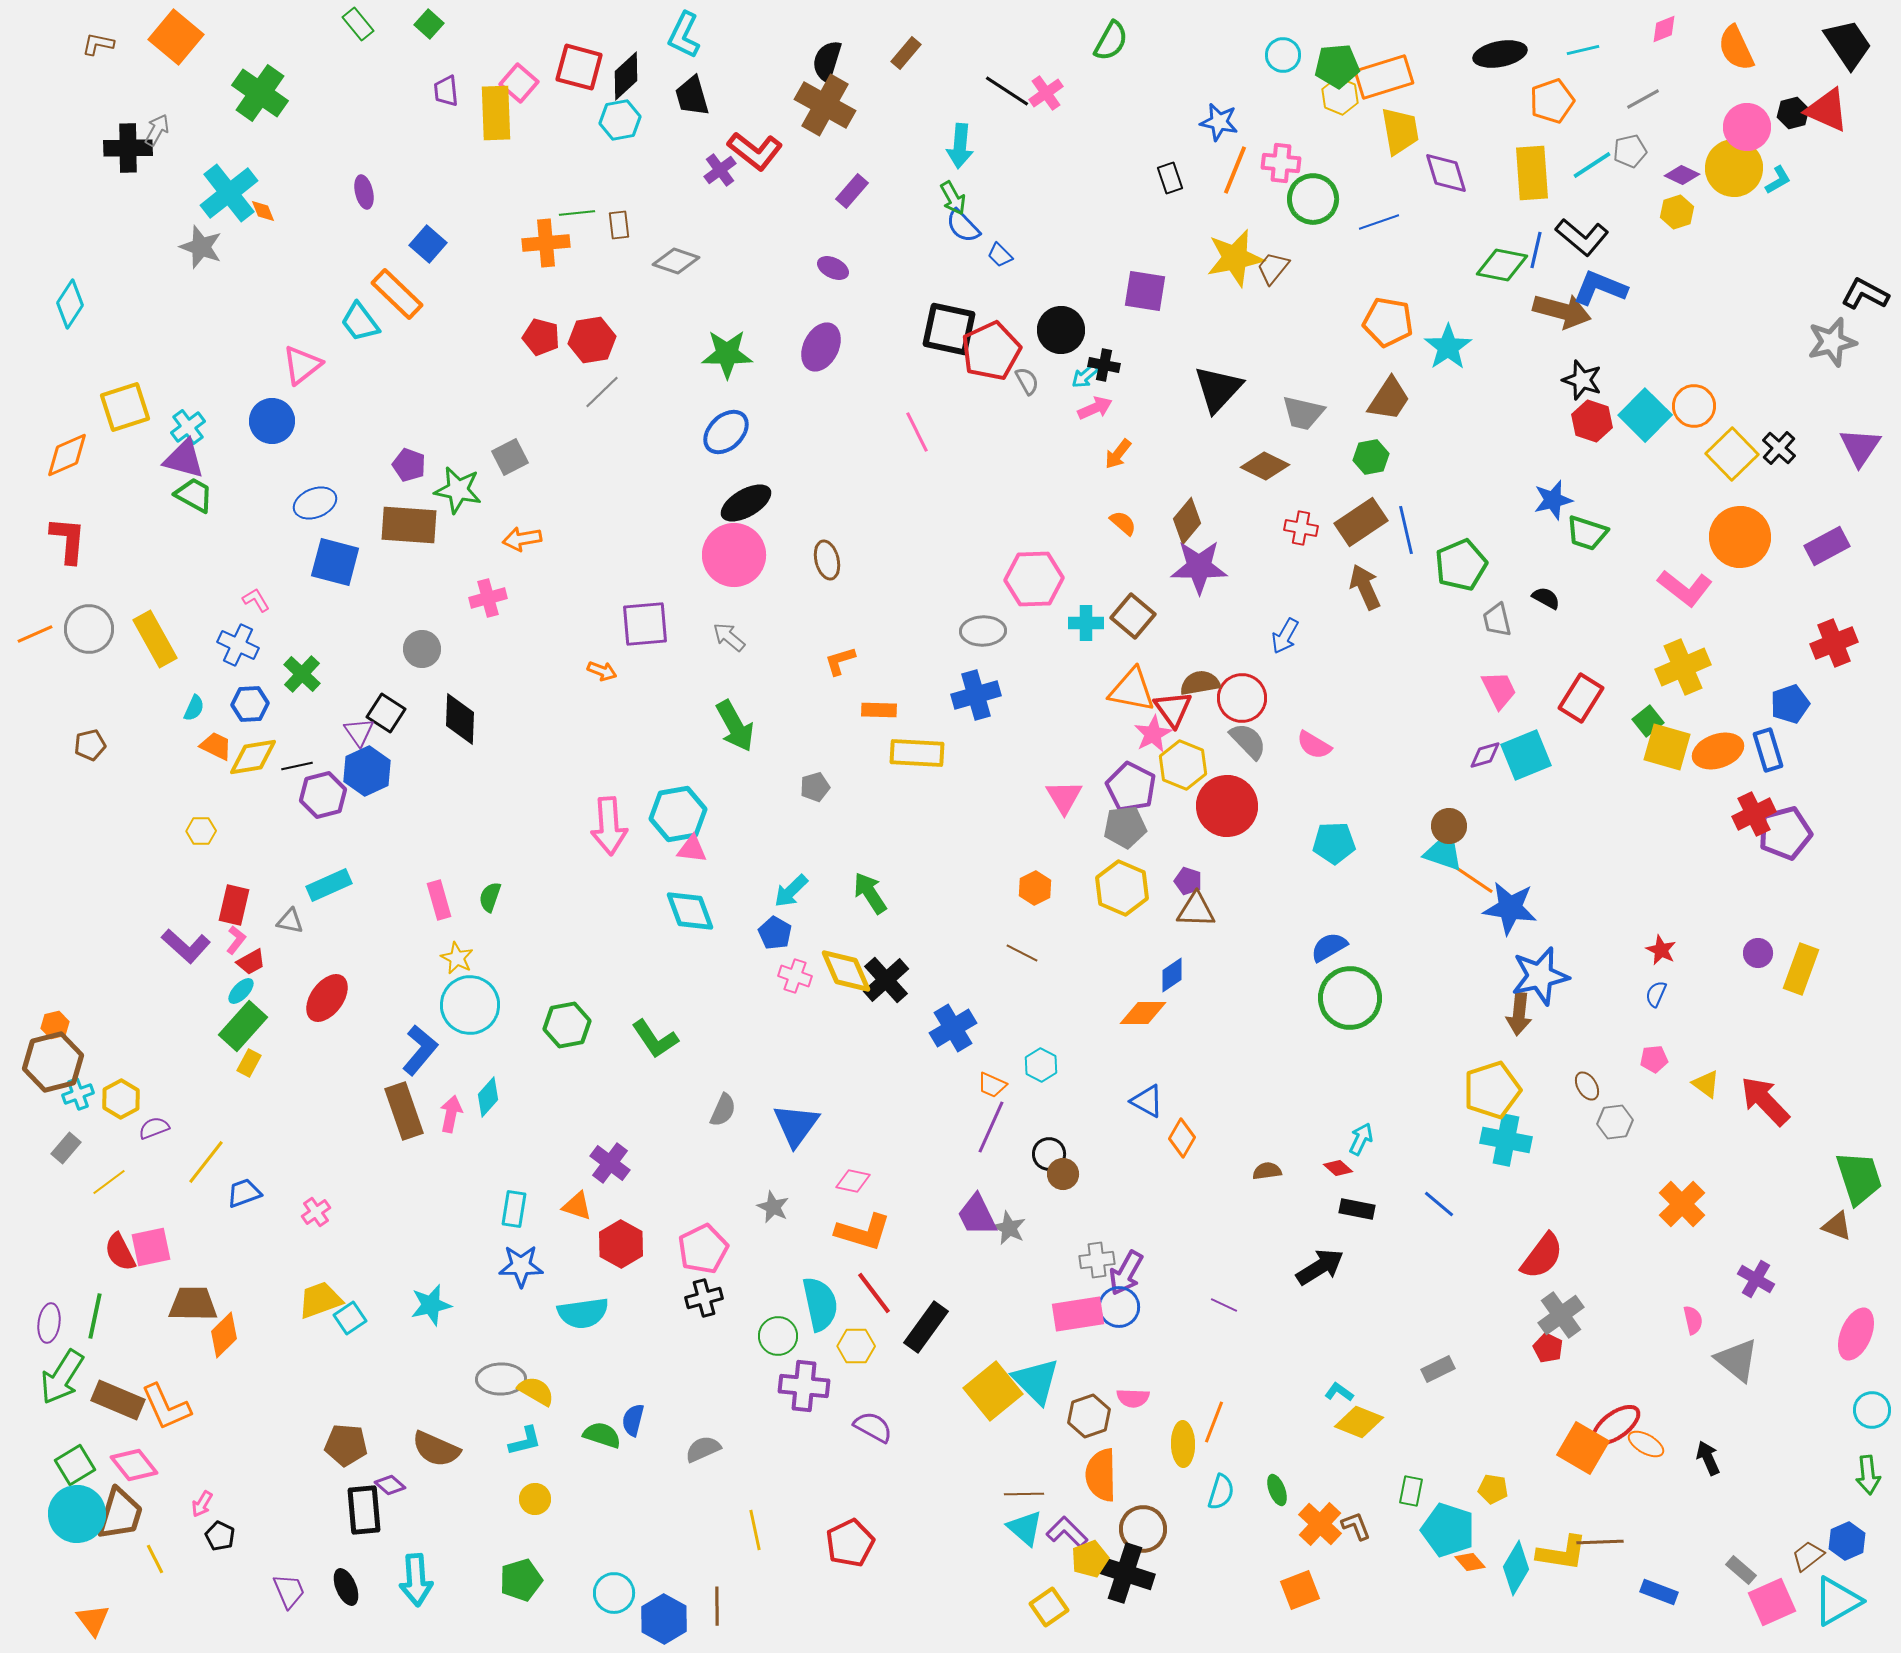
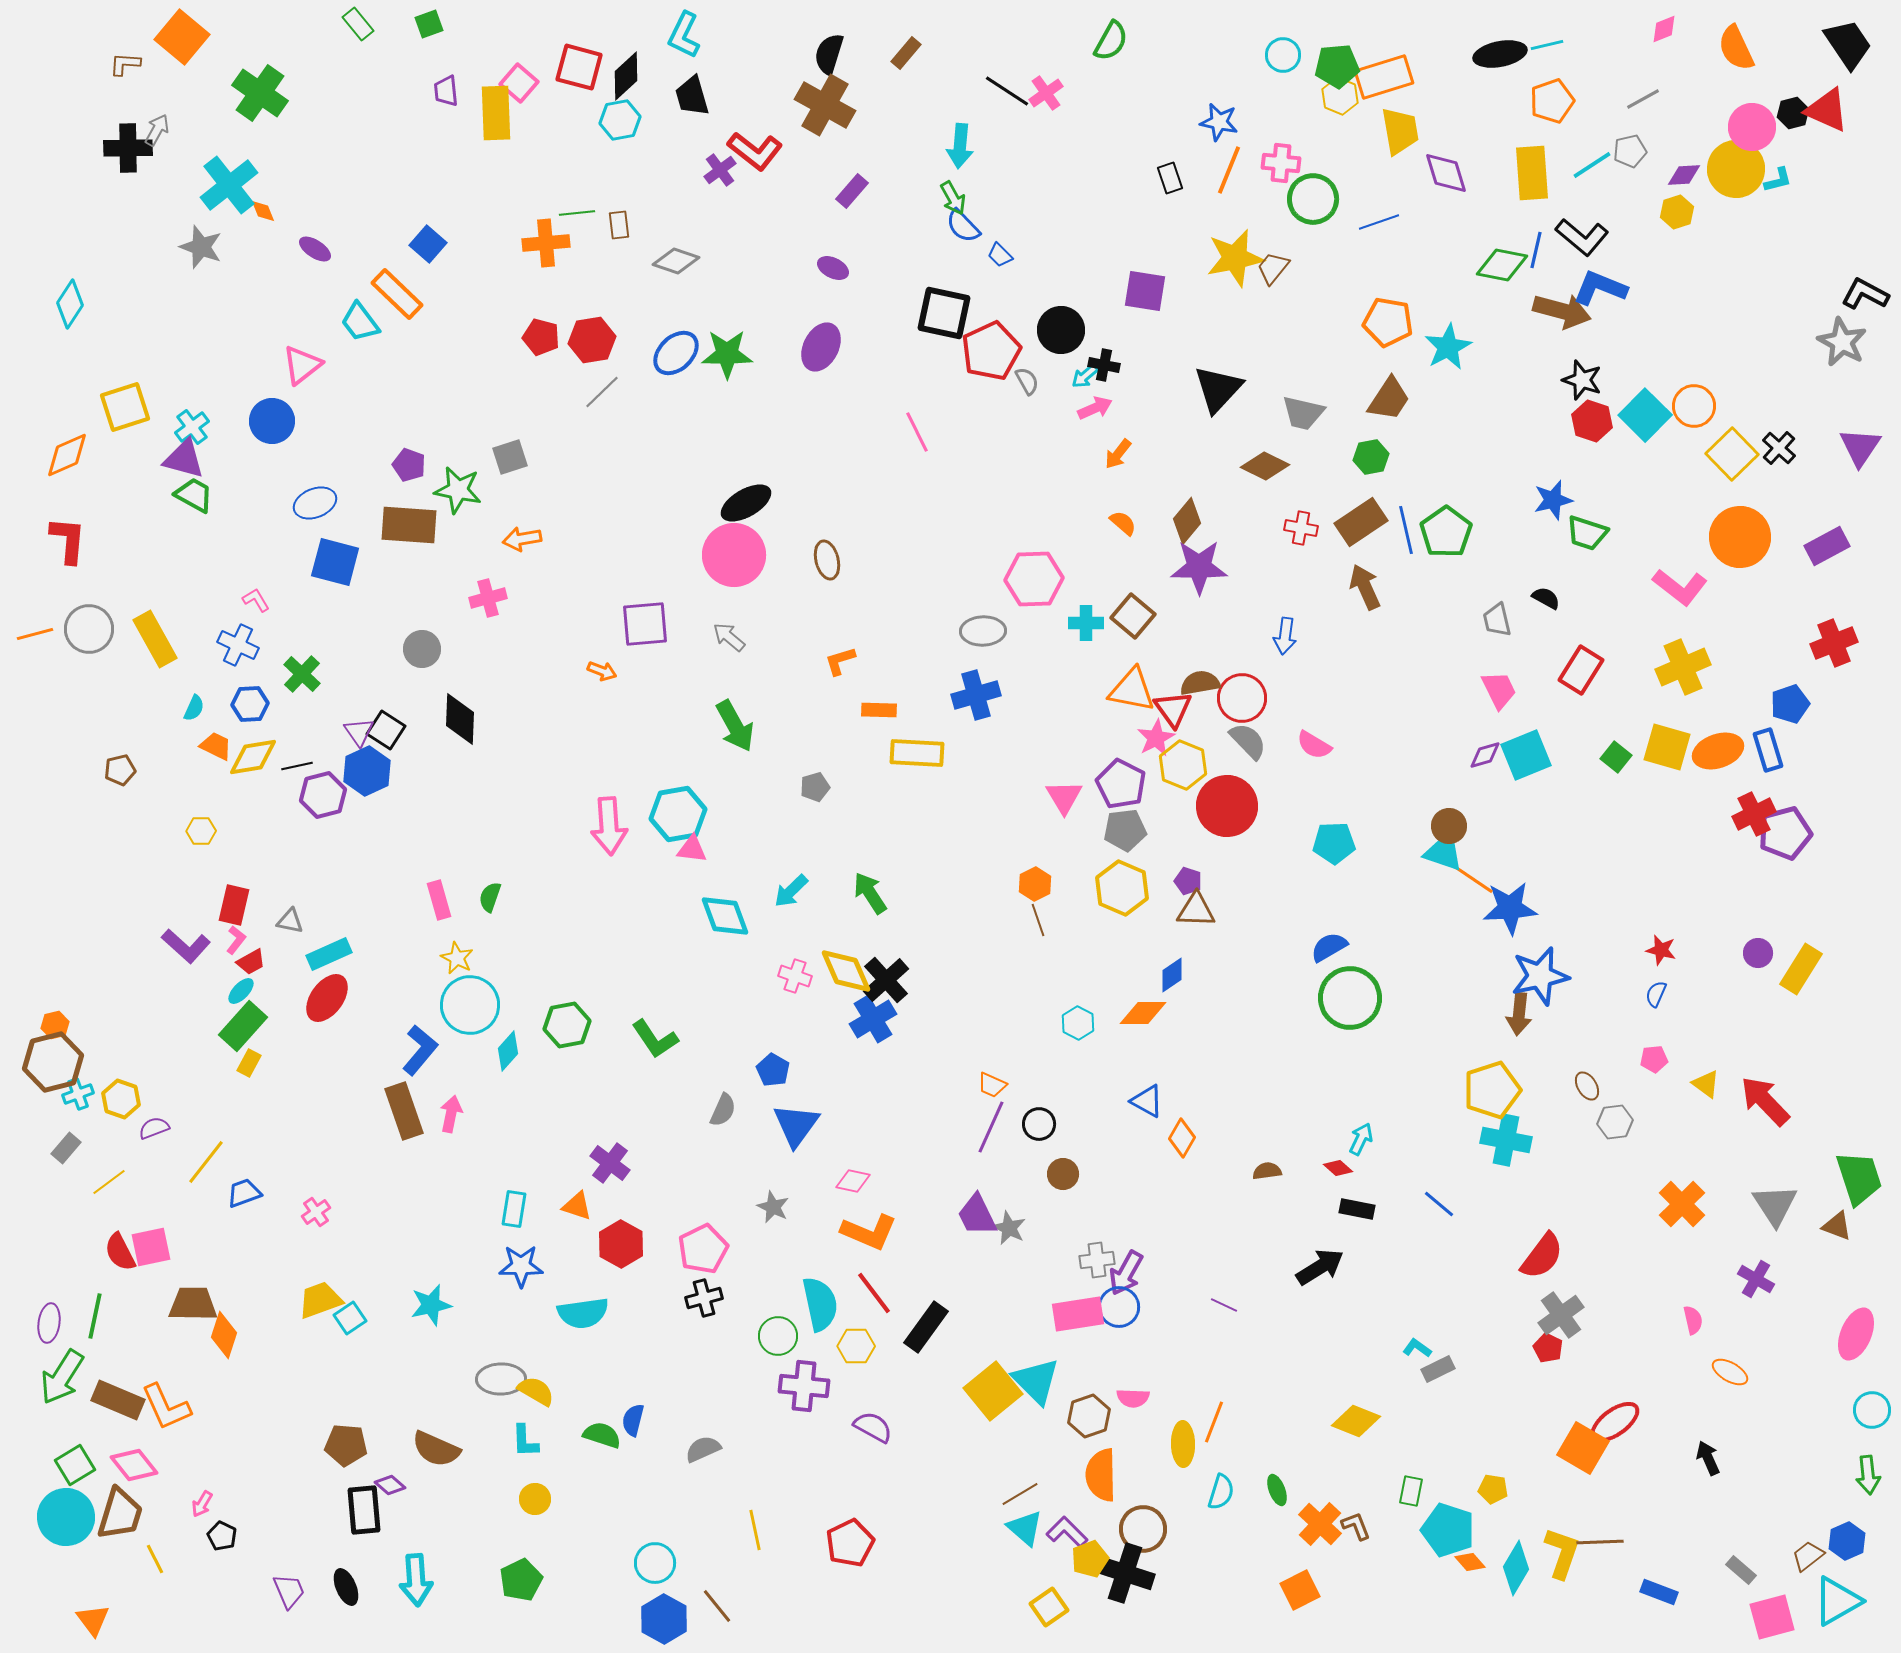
green square at (429, 24): rotated 28 degrees clockwise
orange square at (176, 37): moved 6 px right
brown L-shape at (98, 44): moved 27 px right, 20 px down; rotated 8 degrees counterclockwise
cyan line at (1583, 50): moved 36 px left, 5 px up
black semicircle at (827, 61): moved 2 px right, 7 px up
pink circle at (1747, 127): moved 5 px right
yellow circle at (1734, 168): moved 2 px right, 1 px down
orange line at (1235, 170): moved 6 px left
purple diamond at (1682, 175): moved 2 px right; rotated 28 degrees counterclockwise
cyan L-shape at (1778, 180): rotated 16 degrees clockwise
purple ellipse at (364, 192): moved 49 px left, 57 px down; rotated 44 degrees counterclockwise
cyan cross at (229, 193): moved 8 px up
black square at (949, 329): moved 5 px left, 16 px up
gray star at (1832, 342): moved 10 px right; rotated 30 degrees counterclockwise
cyan star at (1448, 347): rotated 6 degrees clockwise
cyan cross at (188, 427): moved 4 px right
blue ellipse at (726, 432): moved 50 px left, 79 px up
gray square at (510, 457): rotated 9 degrees clockwise
green pentagon at (1461, 565): moved 15 px left, 33 px up; rotated 12 degrees counterclockwise
pink L-shape at (1685, 588): moved 5 px left, 1 px up
orange line at (35, 634): rotated 9 degrees clockwise
blue arrow at (1285, 636): rotated 21 degrees counterclockwise
red rectangle at (1581, 698): moved 28 px up
black square at (386, 713): moved 17 px down
green square at (1648, 721): moved 32 px left, 36 px down; rotated 12 degrees counterclockwise
pink star at (1153, 734): moved 3 px right, 4 px down
brown pentagon at (90, 745): moved 30 px right, 25 px down
purple pentagon at (1131, 787): moved 10 px left, 3 px up
gray pentagon at (1125, 827): moved 3 px down
cyan rectangle at (329, 885): moved 69 px down
orange hexagon at (1035, 888): moved 4 px up
blue star at (1510, 908): rotated 12 degrees counterclockwise
cyan diamond at (690, 911): moved 35 px right, 5 px down
blue pentagon at (775, 933): moved 2 px left, 137 px down
red star at (1661, 950): rotated 12 degrees counterclockwise
brown line at (1022, 953): moved 16 px right, 33 px up; rotated 44 degrees clockwise
yellow rectangle at (1801, 969): rotated 12 degrees clockwise
blue cross at (953, 1028): moved 80 px left, 9 px up
cyan hexagon at (1041, 1065): moved 37 px right, 42 px up
cyan diamond at (488, 1097): moved 20 px right, 46 px up
yellow hexagon at (121, 1099): rotated 12 degrees counterclockwise
black circle at (1049, 1154): moved 10 px left, 30 px up
orange L-shape at (863, 1232): moved 6 px right; rotated 6 degrees clockwise
orange diamond at (224, 1335): rotated 27 degrees counterclockwise
gray triangle at (1737, 1360): moved 38 px right, 155 px up; rotated 18 degrees clockwise
cyan L-shape at (1339, 1392): moved 78 px right, 44 px up
yellow diamond at (1359, 1422): moved 3 px left, 1 px up
red ellipse at (1616, 1425): moved 1 px left, 3 px up
cyan L-shape at (525, 1441): rotated 102 degrees clockwise
orange ellipse at (1646, 1444): moved 84 px right, 72 px up
brown line at (1024, 1494): moved 4 px left; rotated 30 degrees counterclockwise
cyan circle at (77, 1514): moved 11 px left, 3 px down
black pentagon at (220, 1536): moved 2 px right
yellow L-shape at (1562, 1553): rotated 80 degrees counterclockwise
green pentagon at (521, 1580): rotated 9 degrees counterclockwise
orange square at (1300, 1590): rotated 6 degrees counterclockwise
cyan circle at (614, 1593): moved 41 px right, 30 px up
pink square at (1772, 1602): moved 15 px down; rotated 9 degrees clockwise
brown line at (717, 1606): rotated 39 degrees counterclockwise
